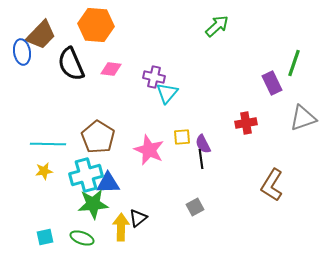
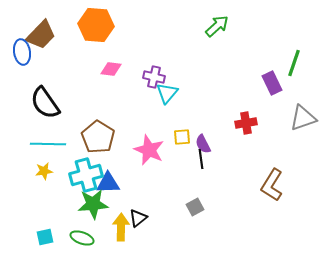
black semicircle: moved 26 px left, 39 px down; rotated 12 degrees counterclockwise
